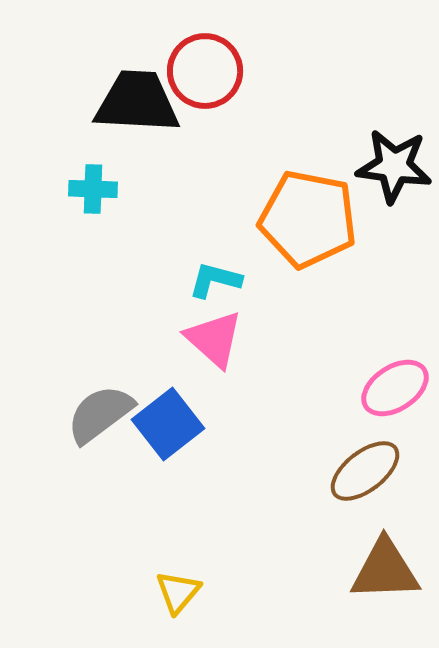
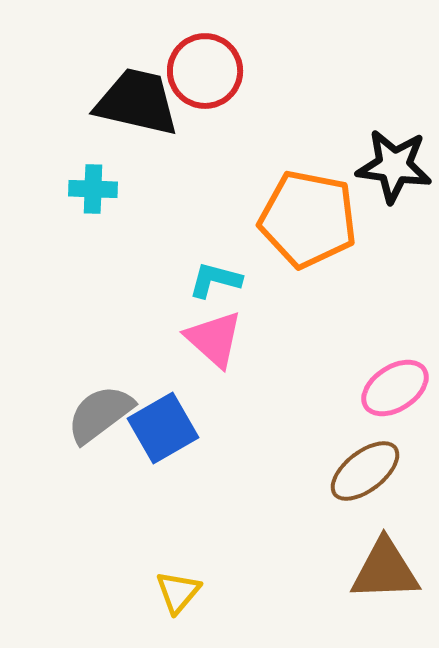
black trapezoid: rotated 10 degrees clockwise
blue square: moved 5 px left, 4 px down; rotated 8 degrees clockwise
